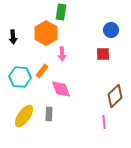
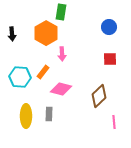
blue circle: moved 2 px left, 3 px up
black arrow: moved 1 px left, 3 px up
red square: moved 7 px right, 5 px down
orange rectangle: moved 1 px right, 1 px down
pink diamond: rotated 55 degrees counterclockwise
brown diamond: moved 16 px left
yellow ellipse: moved 2 px right; rotated 35 degrees counterclockwise
pink line: moved 10 px right
